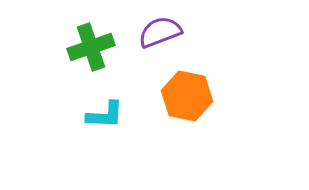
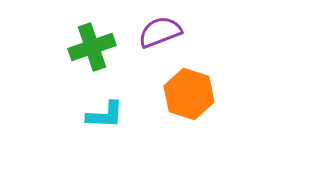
green cross: moved 1 px right
orange hexagon: moved 2 px right, 2 px up; rotated 6 degrees clockwise
